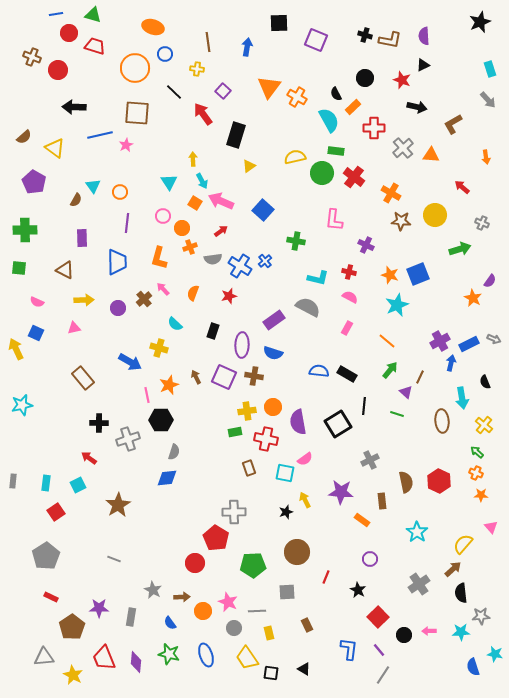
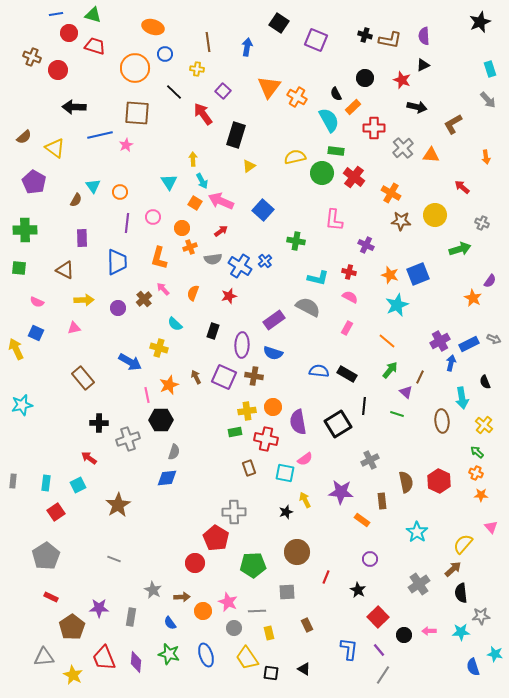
black square at (279, 23): rotated 36 degrees clockwise
pink circle at (163, 216): moved 10 px left, 1 px down
